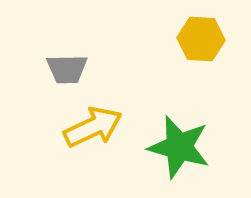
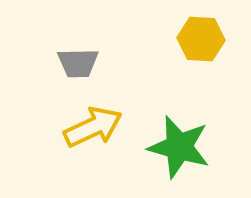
gray trapezoid: moved 11 px right, 6 px up
